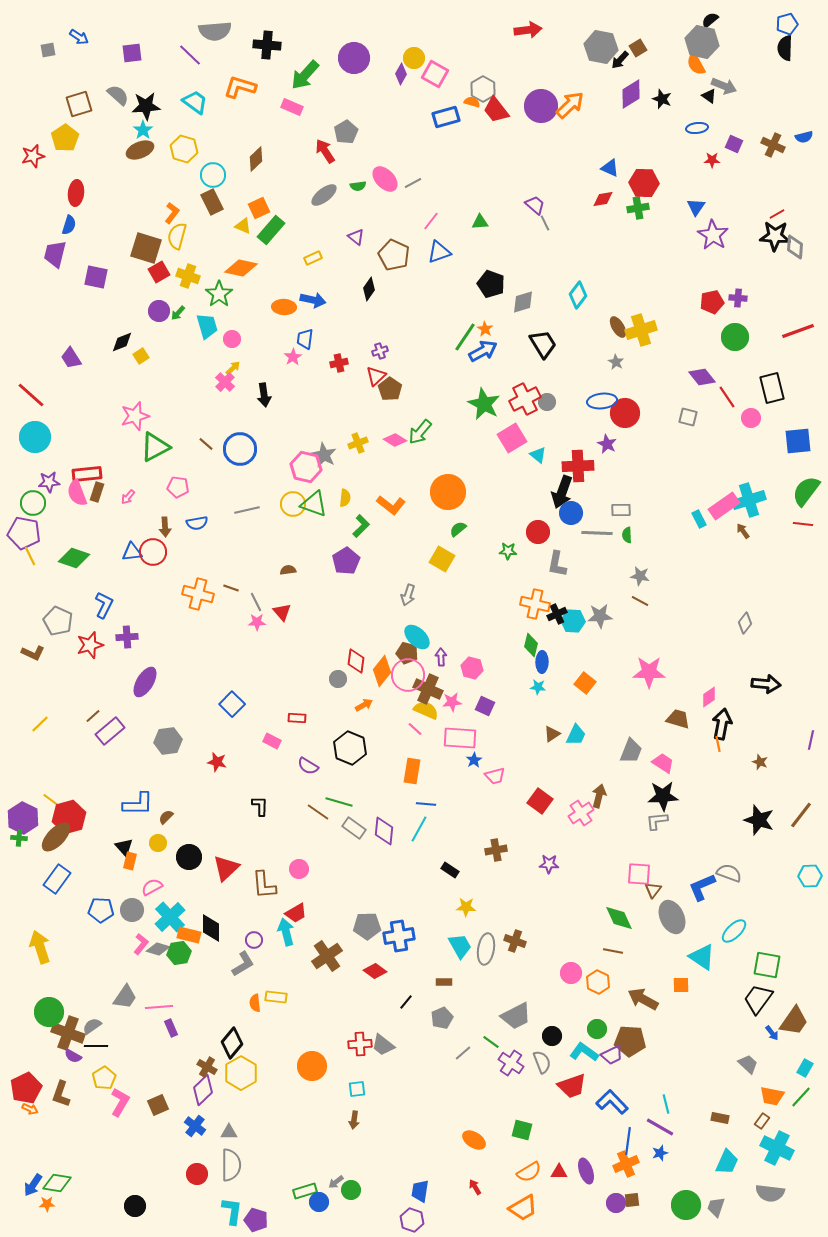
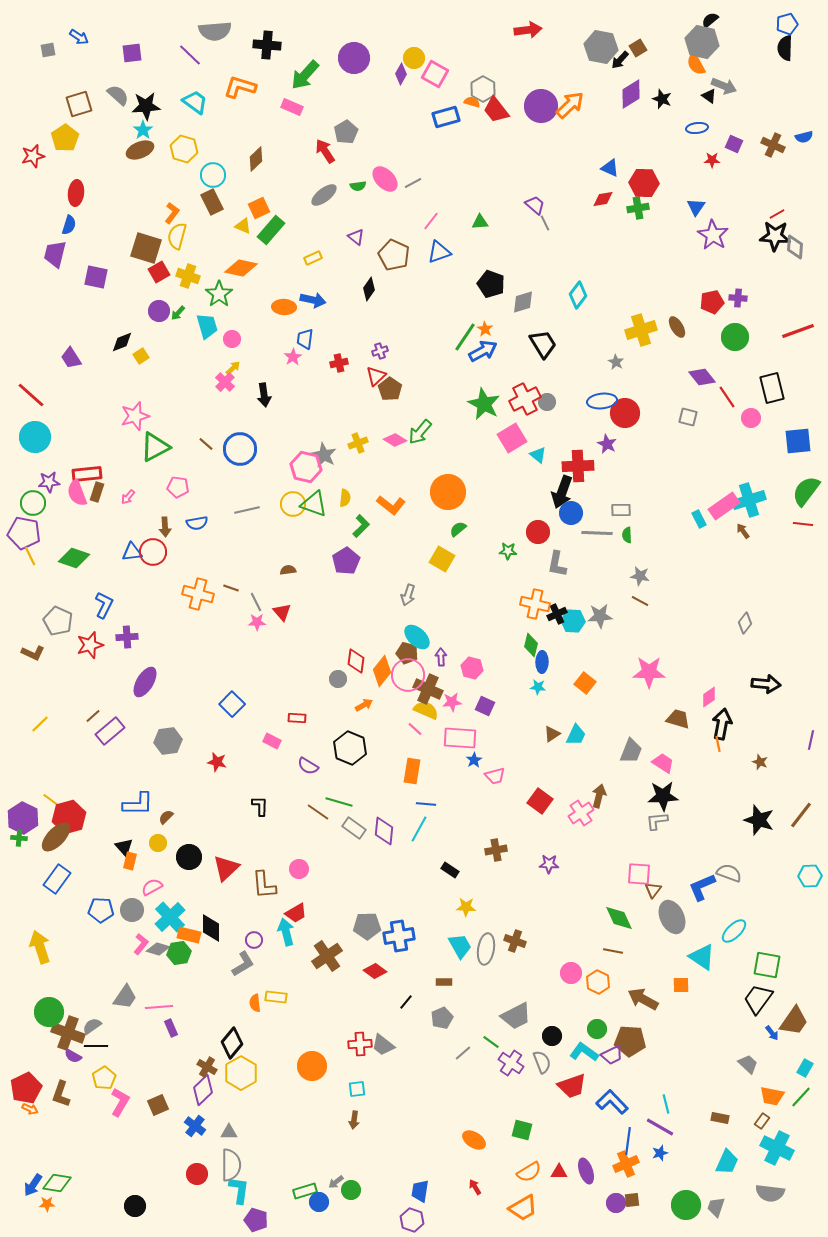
brown ellipse at (618, 327): moved 59 px right
cyan L-shape at (232, 1211): moved 7 px right, 21 px up
